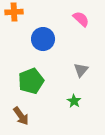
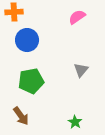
pink semicircle: moved 4 px left, 2 px up; rotated 78 degrees counterclockwise
blue circle: moved 16 px left, 1 px down
green pentagon: rotated 10 degrees clockwise
green star: moved 1 px right, 21 px down
